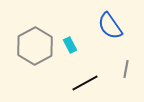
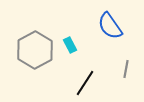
gray hexagon: moved 4 px down
black line: rotated 28 degrees counterclockwise
